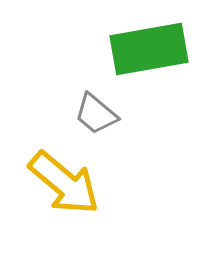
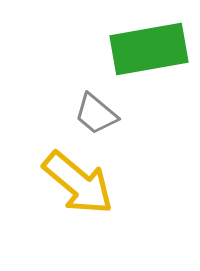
yellow arrow: moved 14 px right
